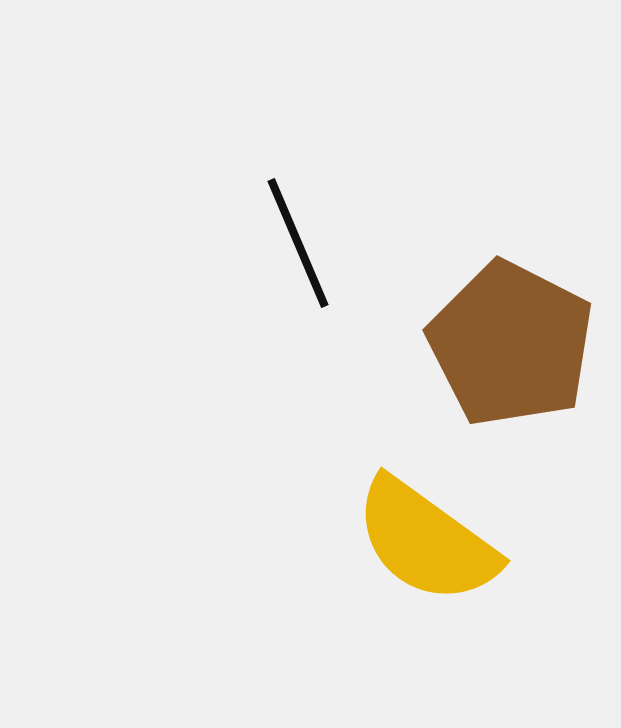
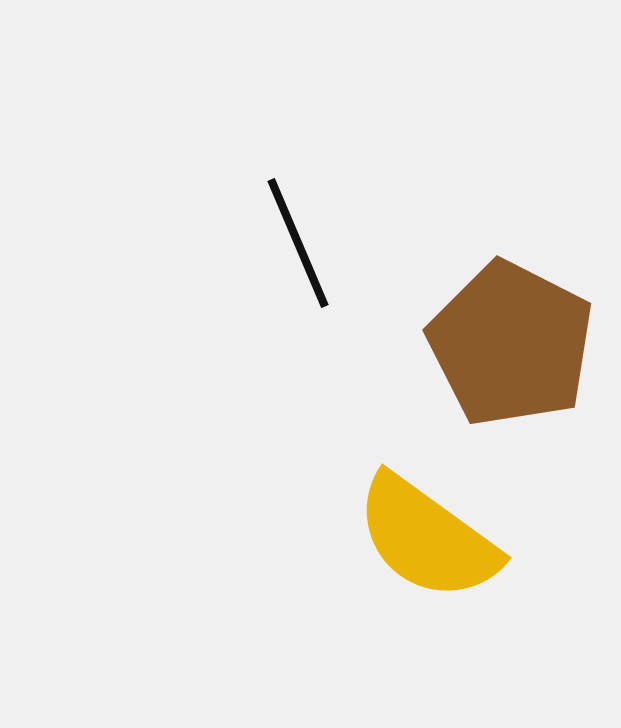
yellow semicircle: moved 1 px right, 3 px up
